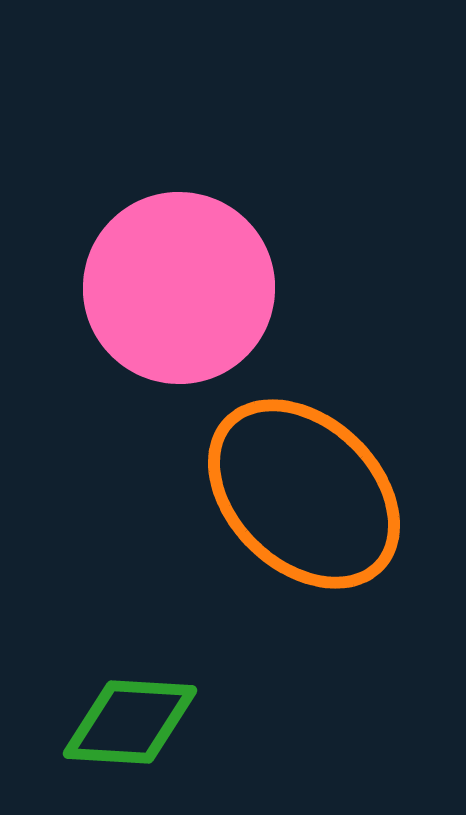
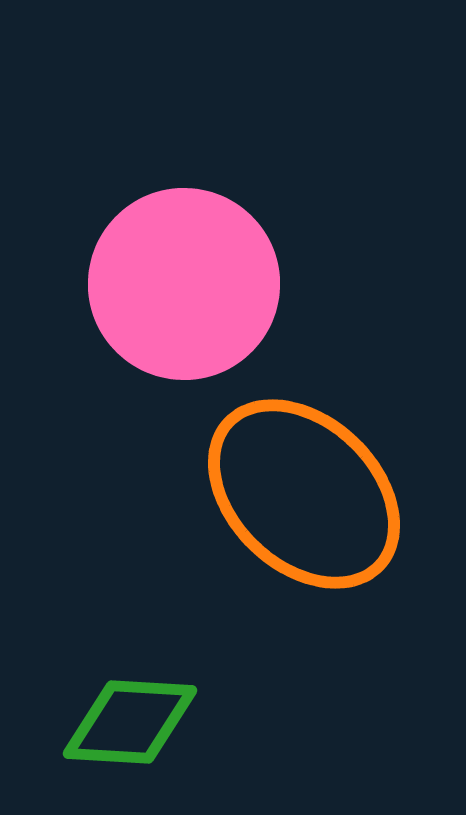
pink circle: moved 5 px right, 4 px up
